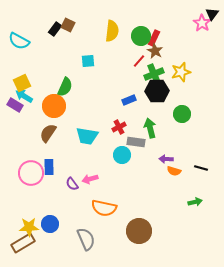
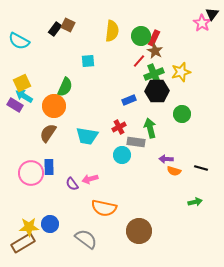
gray semicircle at (86, 239): rotated 30 degrees counterclockwise
